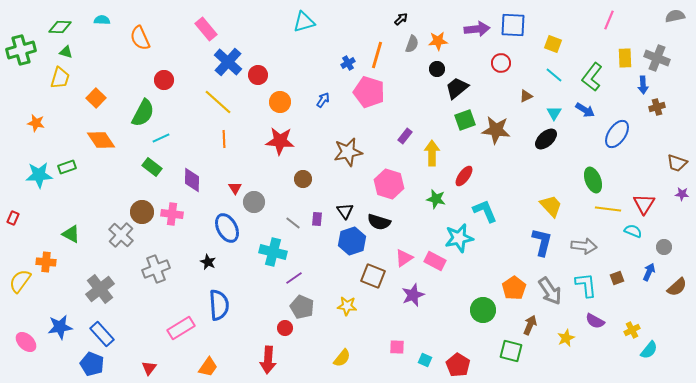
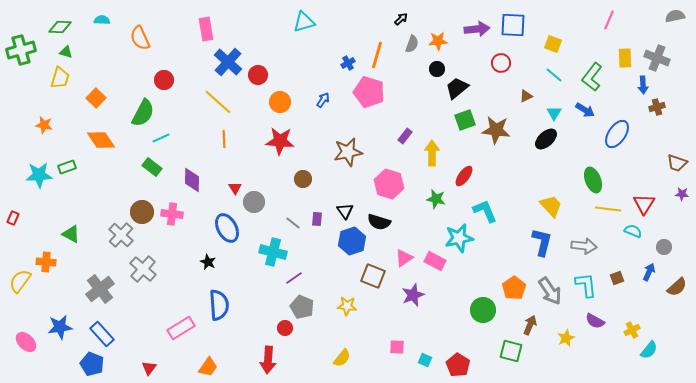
pink rectangle at (206, 29): rotated 30 degrees clockwise
orange star at (36, 123): moved 8 px right, 2 px down
gray cross at (156, 269): moved 13 px left; rotated 28 degrees counterclockwise
